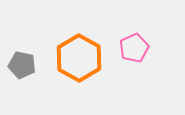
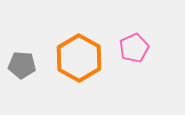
gray pentagon: rotated 8 degrees counterclockwise
